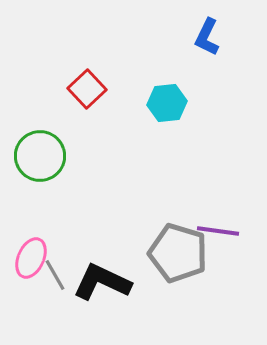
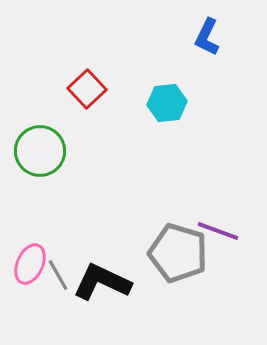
green circle: moved 5 px up
purple line: rotated 12 degrees clockwise
pink ellipse: moved 1 px left, 6 px down
gray line: moved 3 px right
